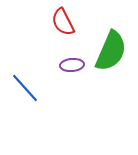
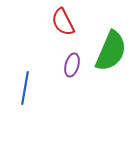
purple ellipse: rotated 70 degrees counterclockwise
blue line: rotated 52 degrees clockwise
